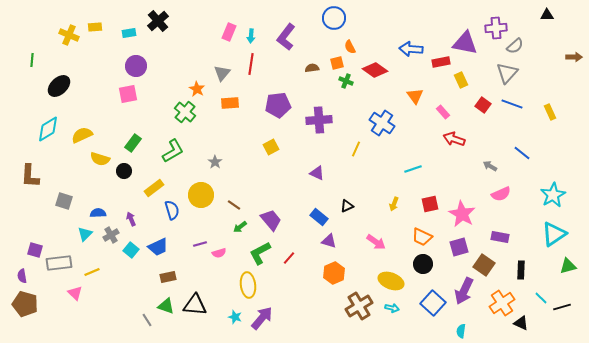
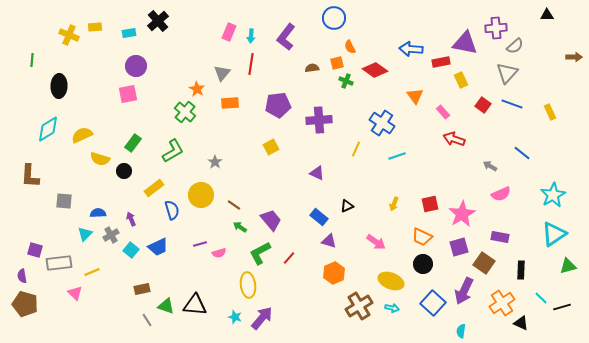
black ellipse at (59, 86): rotated 45 degrees counterclockwise
cyan line at (413, 169): moved 16 px left, 13 px up
gray square at (64, 201): rotated 12 degrees counterclockwise
pink star at (462, 214): rotated 12 degrees clockwise
green arrow at (240, 227): rotated 72 degrees clockwise
brown square at (484, 265): moved 2 px up
brown rectangle at (168, 277): moved 26 px left, 12 px down
